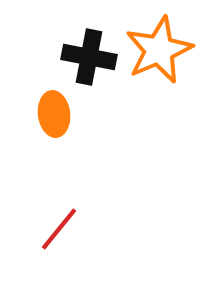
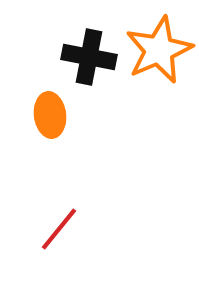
orange ellipse: moved 4 px left, 1 px down
